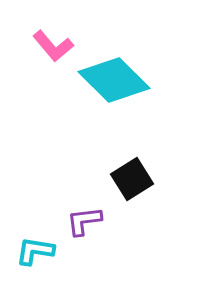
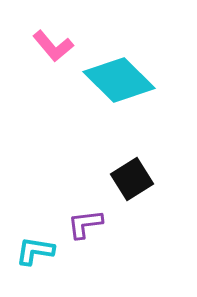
cyan diamond: moved 5 px right
purple L-shape: moved 1 px right, 3 px down
